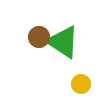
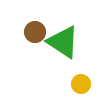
brown circle: moved 4 px left, 5 px up
